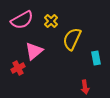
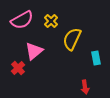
red cross: rotated 16 degrees counterclockwise
